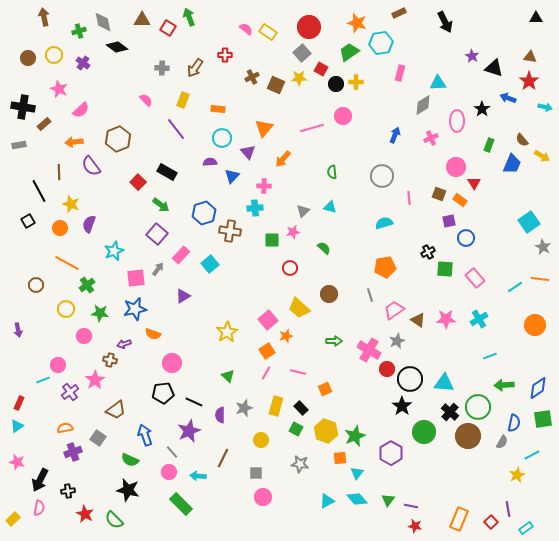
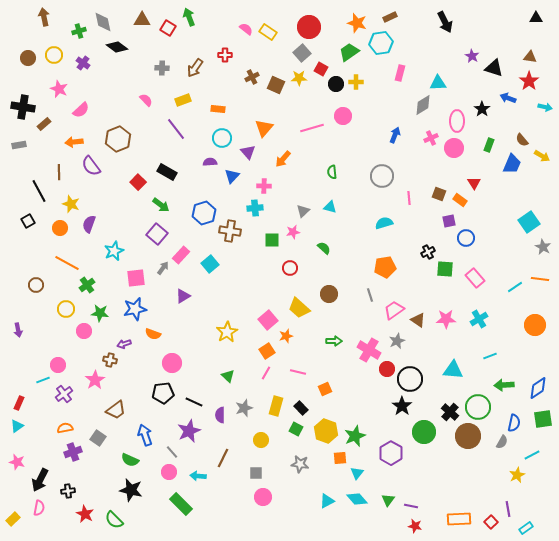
brown rectangle at (399, 13): moved 9 px left, 4 px down
yellow rectangle at (183, 100): rotated 49 degrees clockwise
pink circle at (456, 167): moved 2 px left, 19 px up
gray arrow at (158, 269): moved 5 px right, 1 px up
pink circle at (84, 336): moved 5 px up
cyan triangle at (444, 383): moved 9 px right, 13 px up
purple cross at (70, 392): moved 6 px left, 2 px down
black star at (128, 490): moved 3 px right
orange rectangle at (459, 519): rotated 65 degrees clockwise
